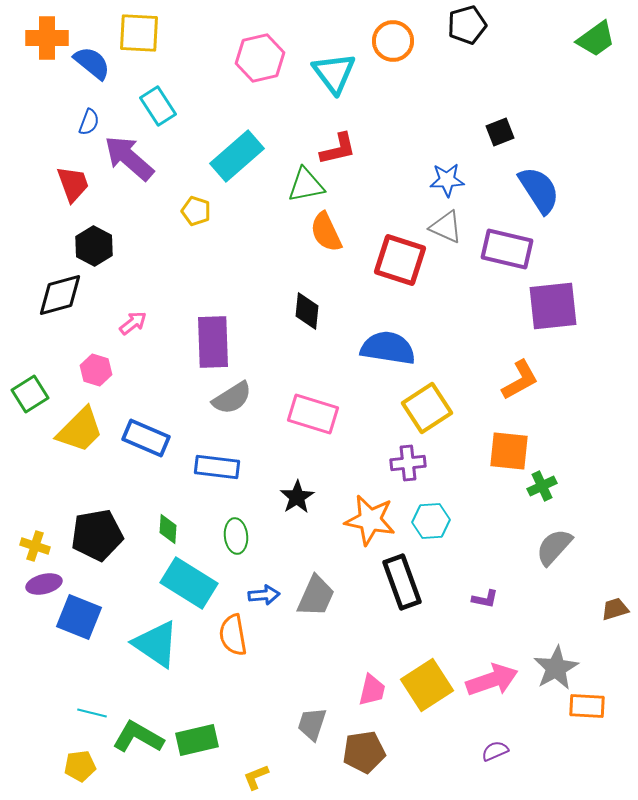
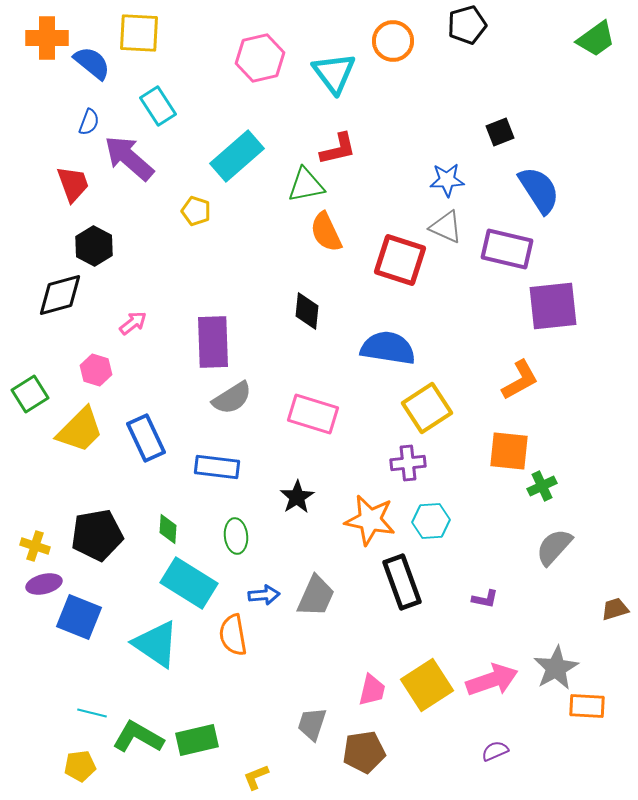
blue rectangle at (146, 438): rotated 42 degrees clockwise
